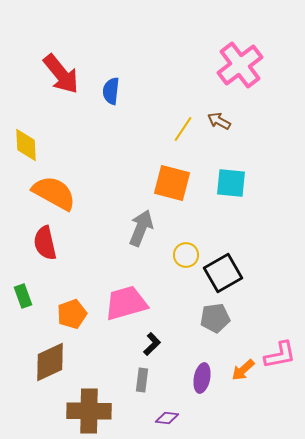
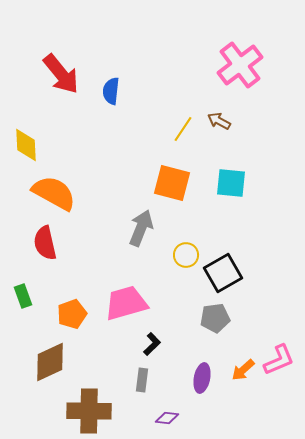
pink L-shape: moved 1 px left, 5 px down; rotated 12 degrees counterclockwise
